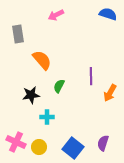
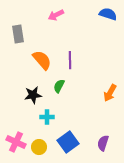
purple line: moved 21 px left, 16 px up
black star: moved 2 px right
blue square: moved 5 px left, 6 px up; rotated 15 degrees clockwise
